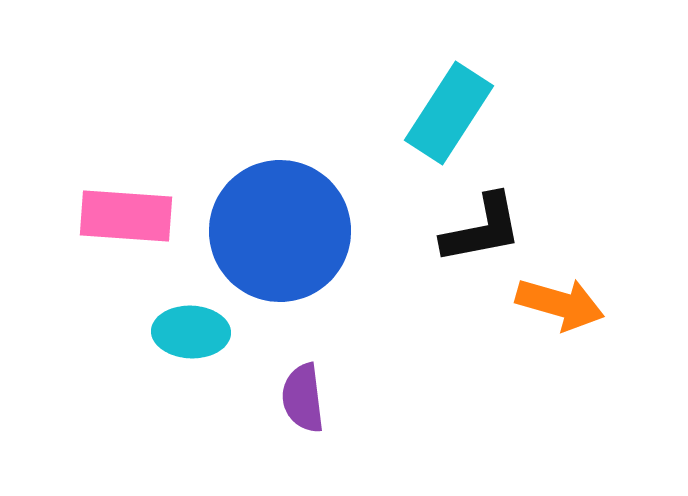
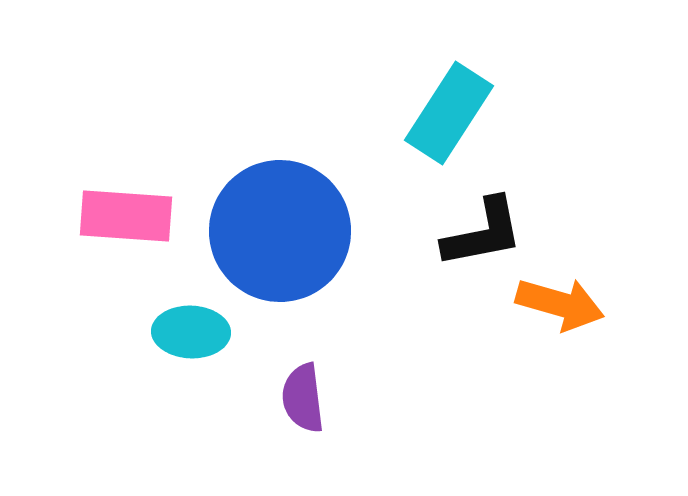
black L-shape: moved 1 px right, 4 px down
